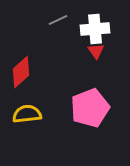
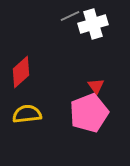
gray line: moved 12 px right, 4 px up
white cross: moved 2 px left, 5 px up; rotated 12 degrees counterclockwise
red triangle: moved 35 px down
pink pentagon: moved 1 px left, 5 px down
